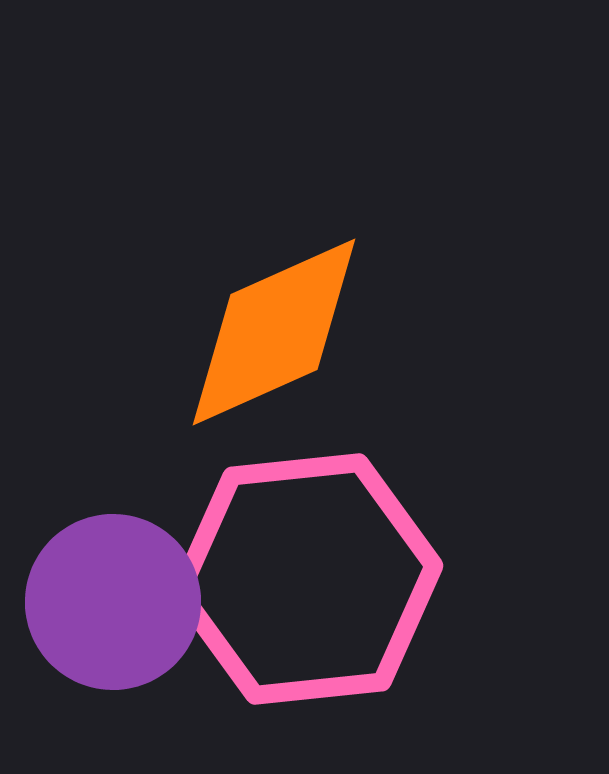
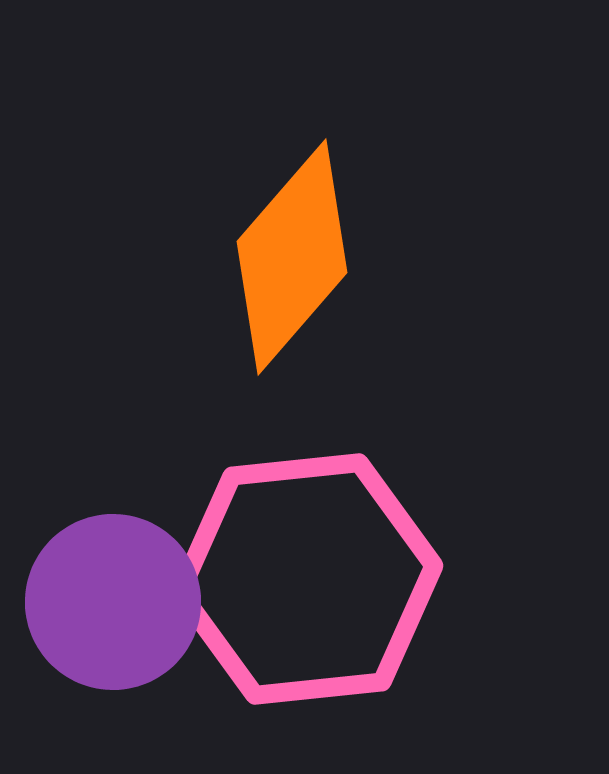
orange diamond: moved 18 px right, 75 px up; rotated 25 degrees counterclockwise
